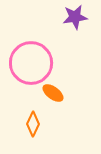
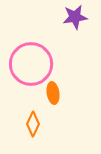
pink circle: moved 1 px down
orange ellipse: rotated 45 degrees clockwise
